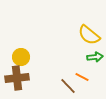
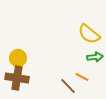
yellow semicircle: moved 1 px up
yellow circle: moved 3 px left, 1 px down
brown cross: rotated 15 degrees clockwise
